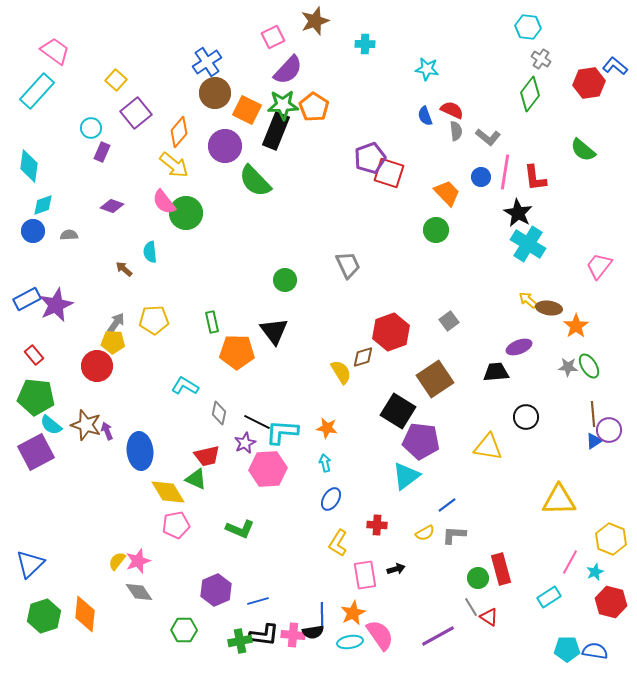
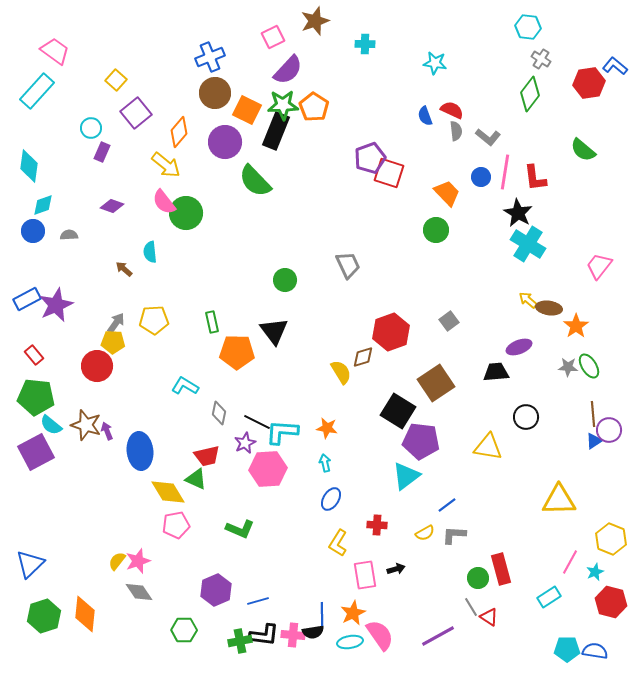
blue cross at (207, 62): moved 3 px right, 5 px up; rotated 12 degrees clockwise
cyan star at (427, 69): moved 8 px right, 6 px up
purple circle at (225, 146): moved 4 px up
yellow arrow at (174, 165): moved 8 px left
brown square at (435, 379): moved 1 px right, 4 px down
